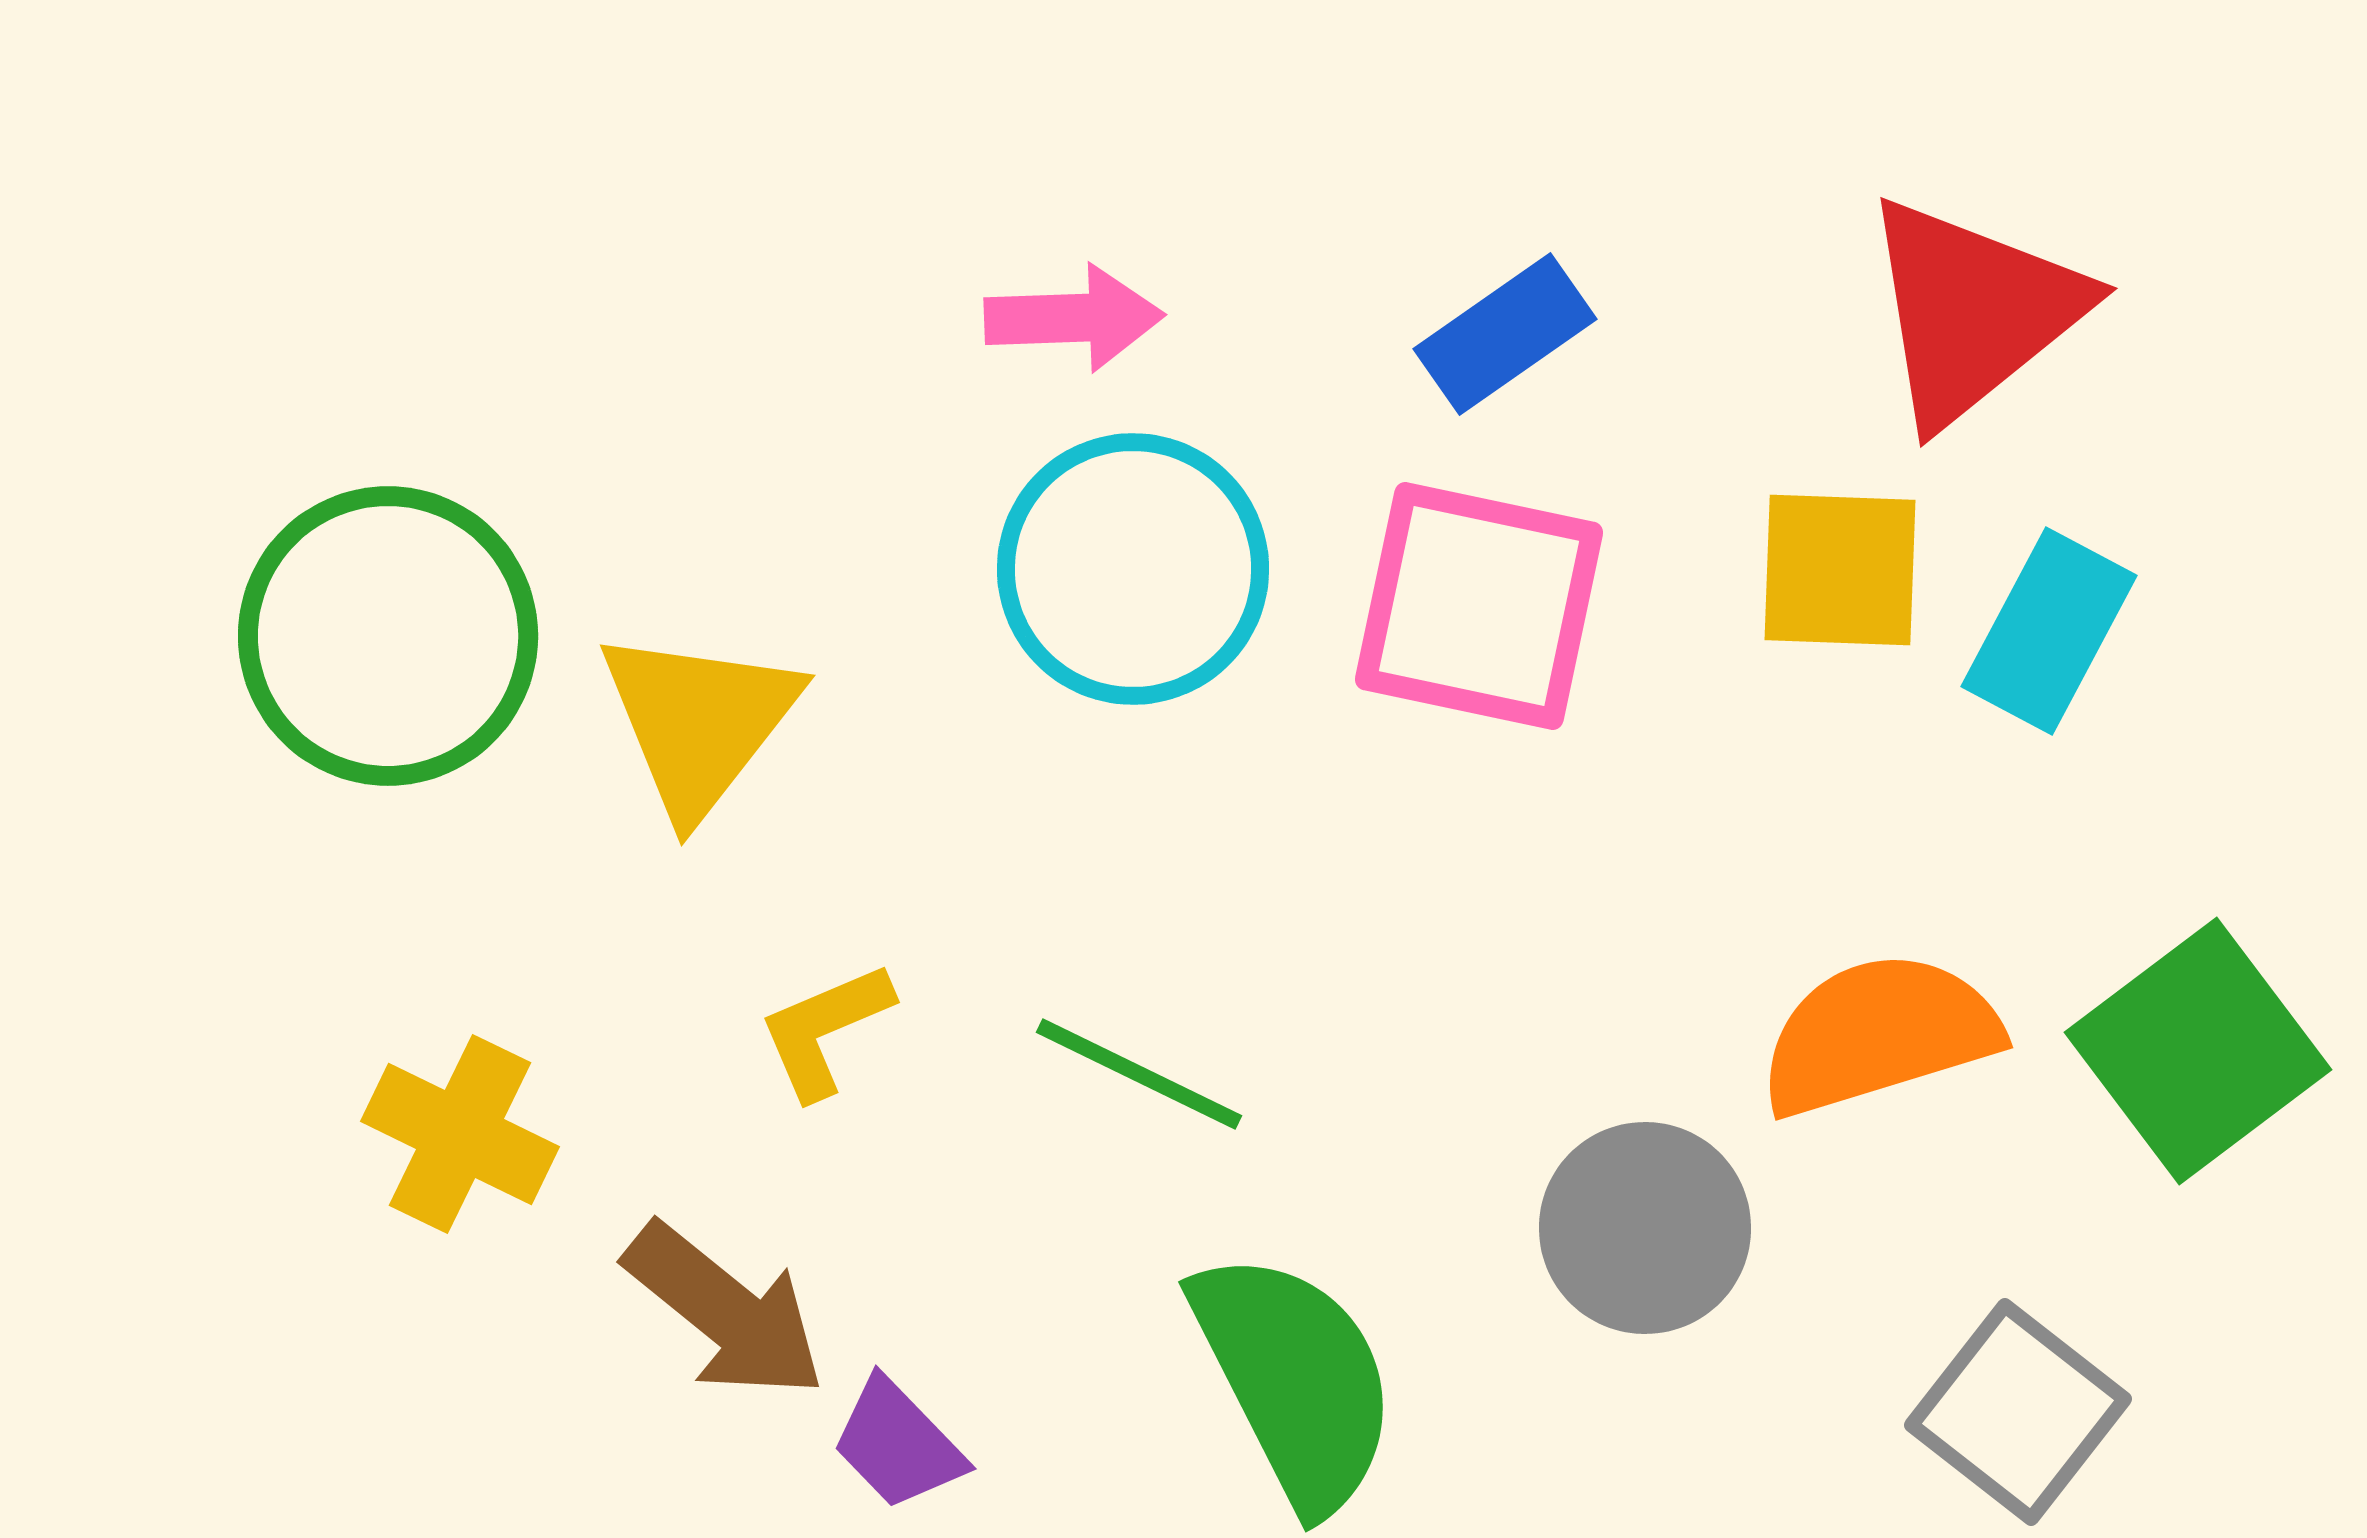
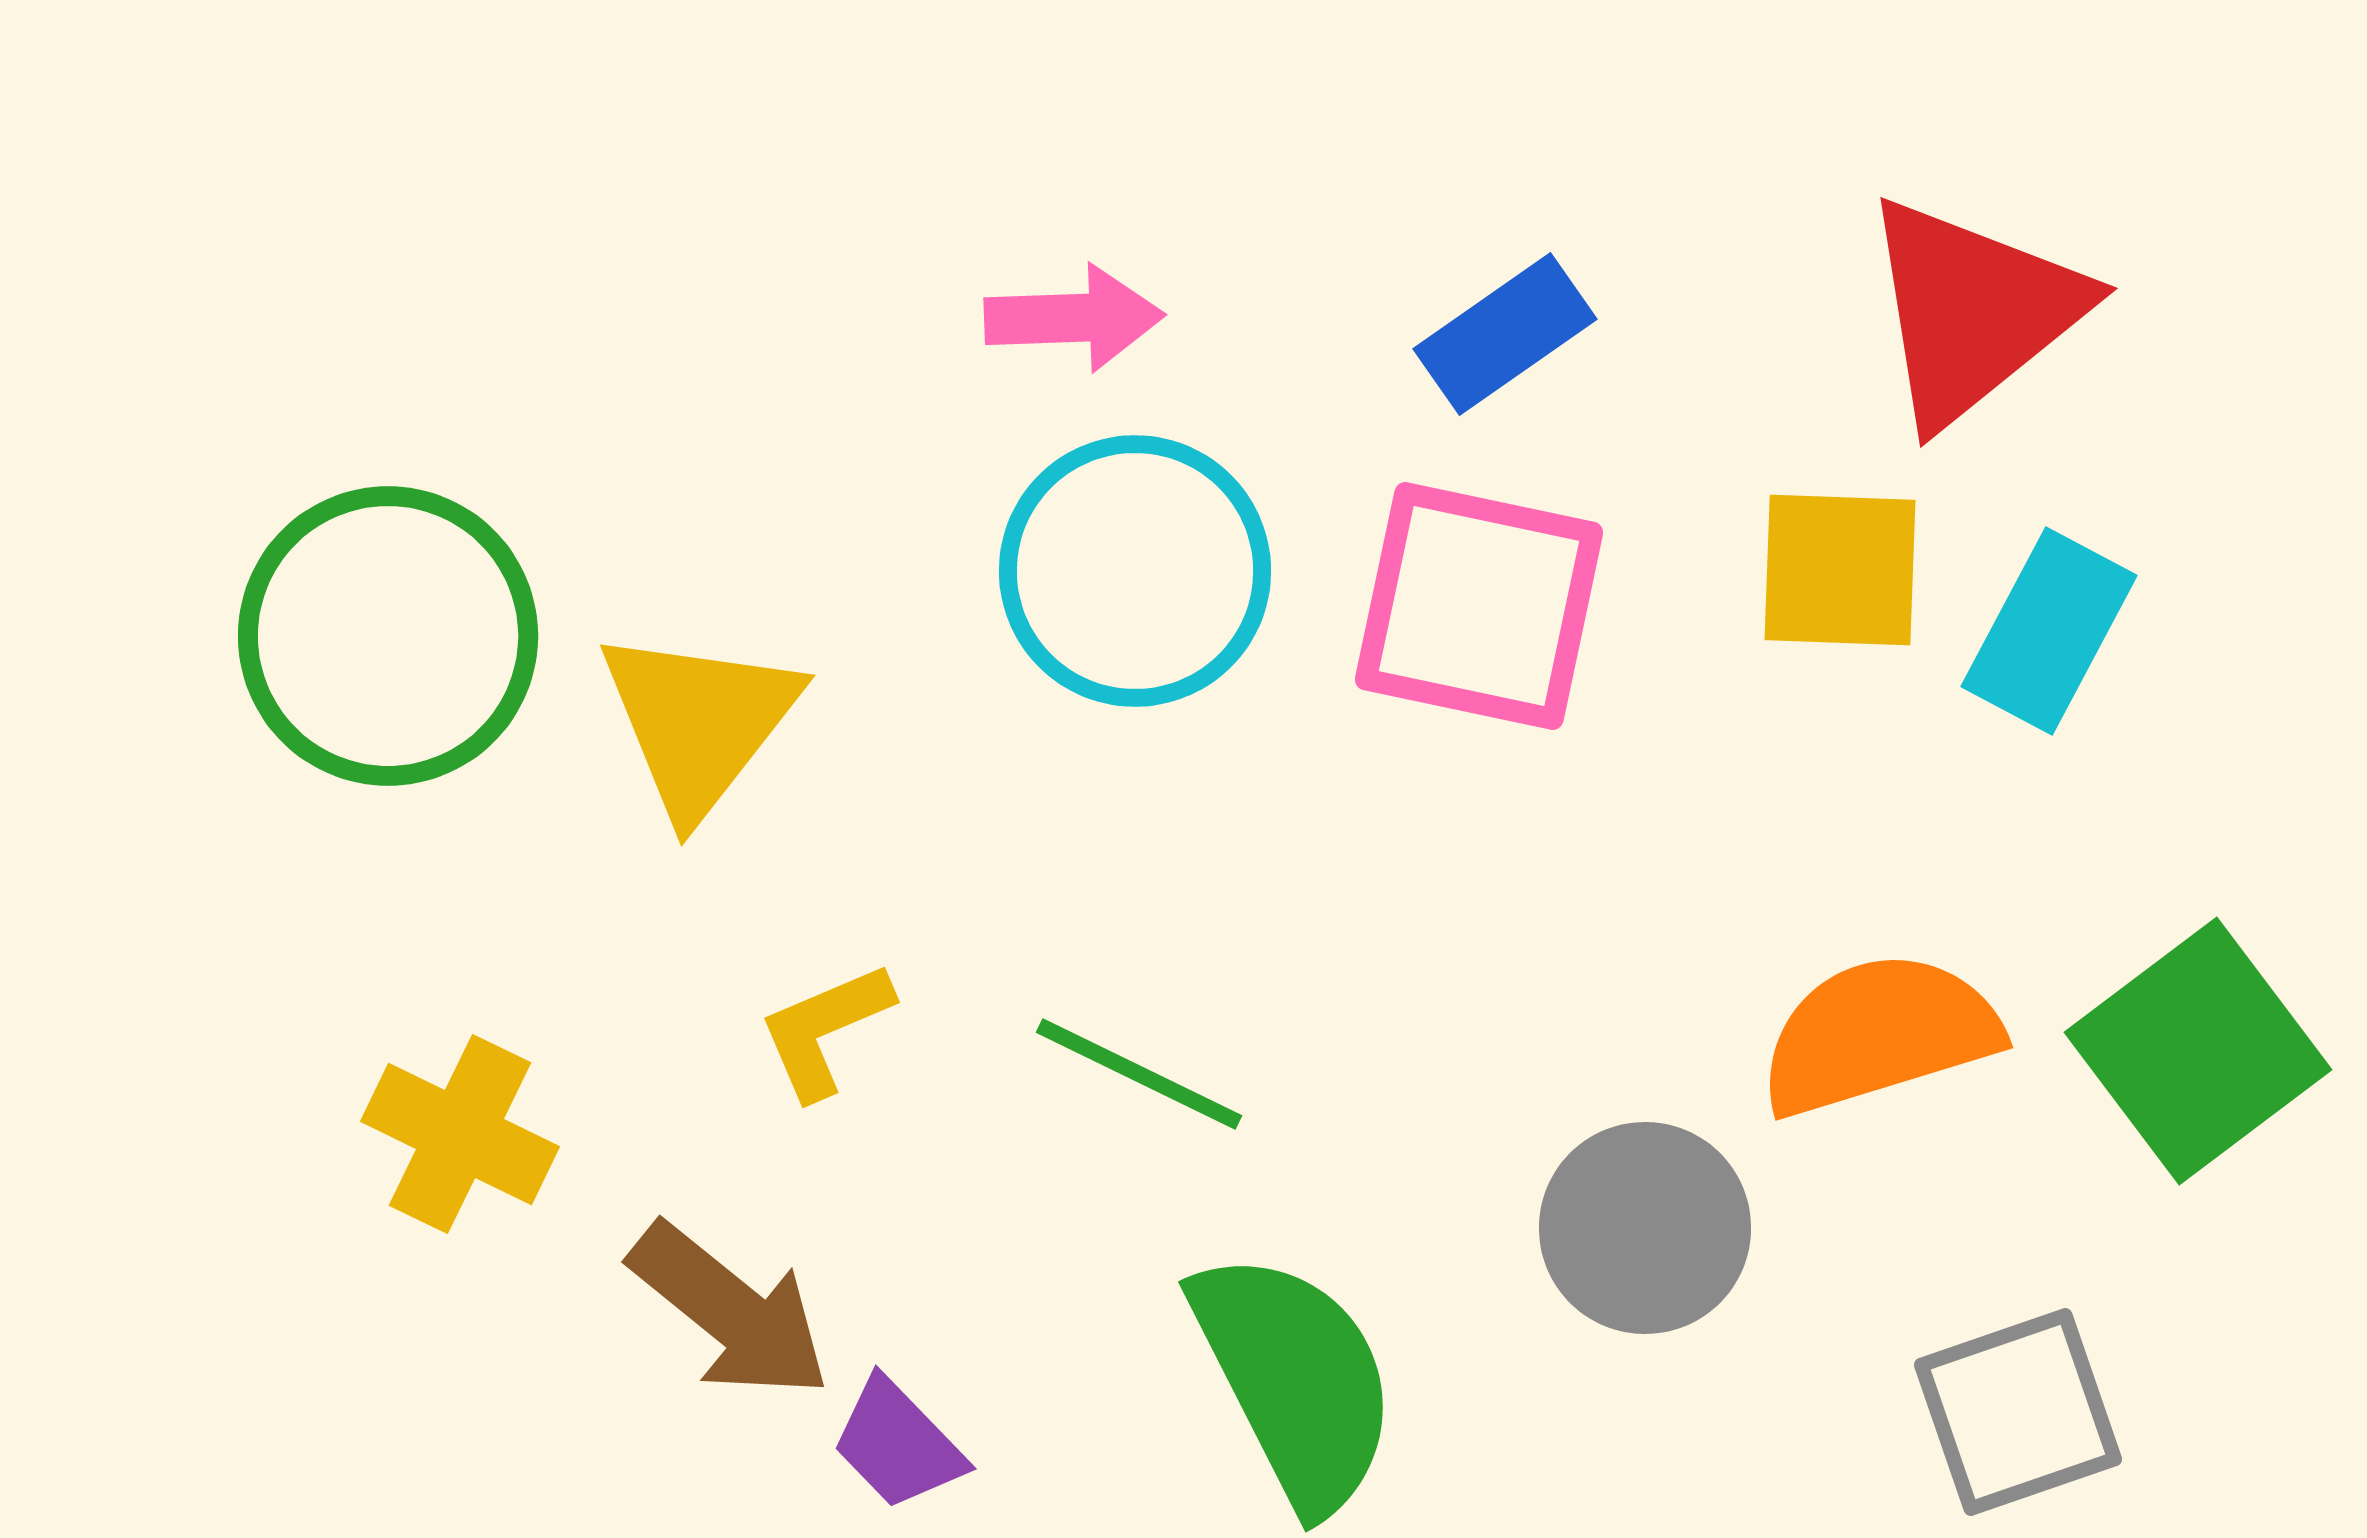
cyan circle: moved 2 px right, 2 px down
brown arrow: moved 5 px right
gray square: rotated 33 degrees clockwise
